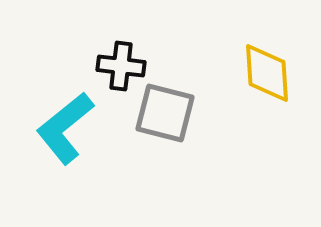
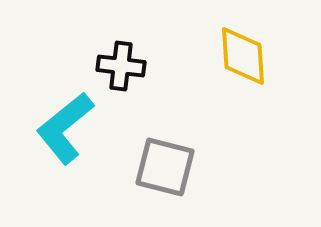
yellow diamond: moved 24 px left, 17 px up
gray square: moved 54 px down
